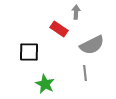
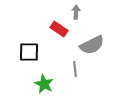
gray line: moved 10 px left, 4 px up
green star: moved 1 px left
